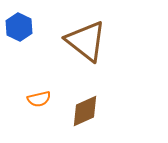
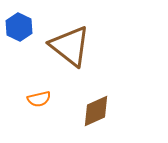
brown triangle: moved 16 px left, 5 px down
brown diamond: moved 11 px right
